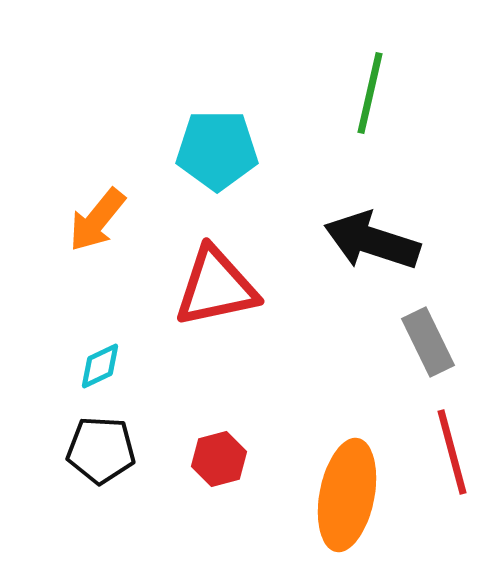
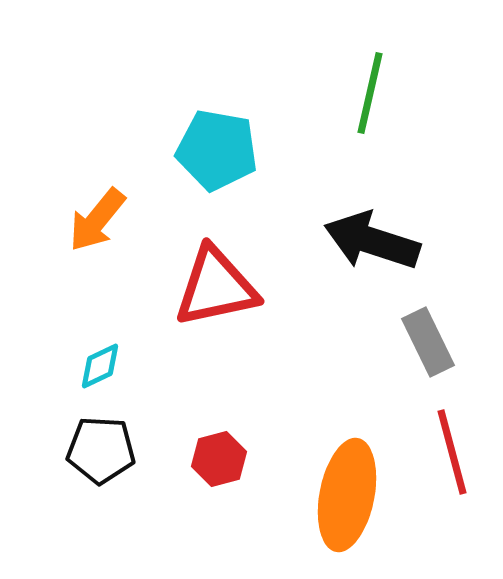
cyan pentagon: rotated 10 degrees clockwise
